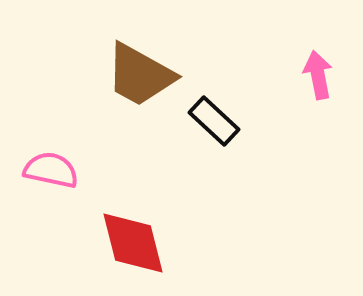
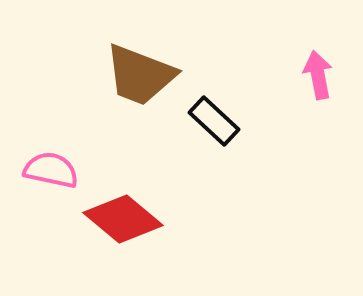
brown trapezoid: rotated 8 degrees counterclockwise
red diamond: moved 10 px left, 24 px up; rotated 36 degrees counterclockwise
